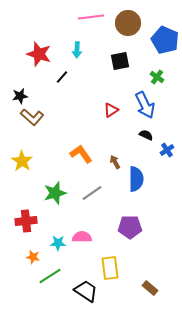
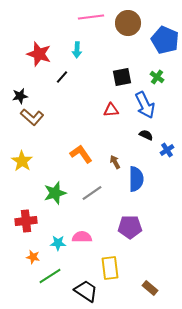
black square: moved 2 px right, 16 px down
red triangle: rotated 28 degrees clockwise
